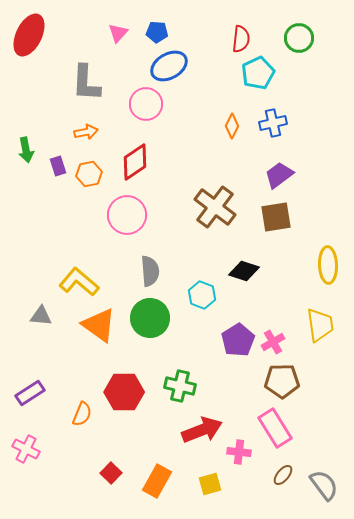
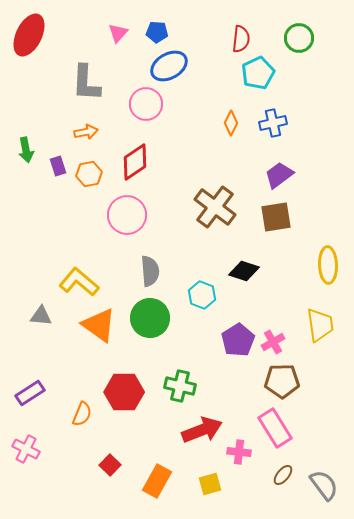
orange diamond at (232, 126): moved 1 px left, 3 px up
red square at (111, 473): moved 1 px left, 8 px up
